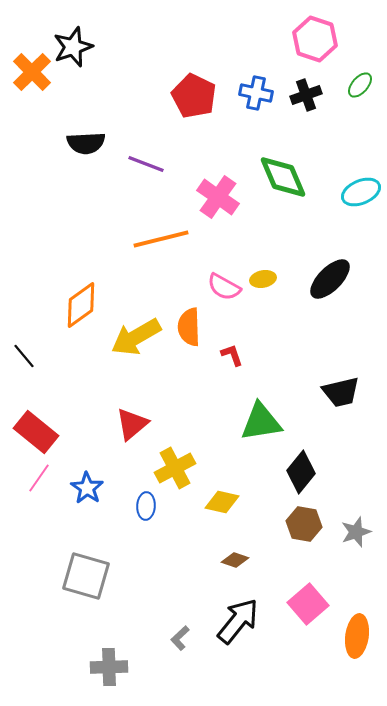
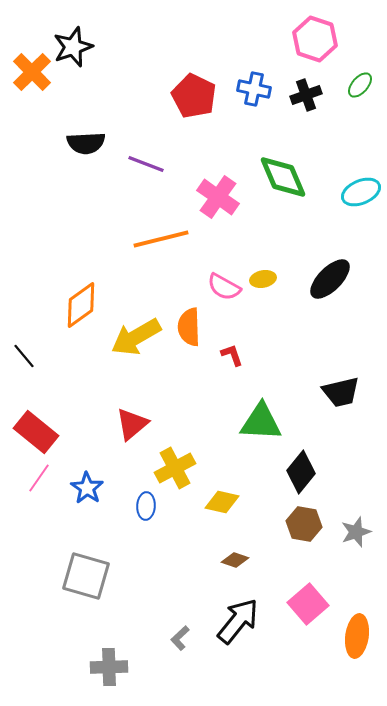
blue cross: moved 2 px left, 4 px up
green triangle: rotated 12 degrees clockwise
